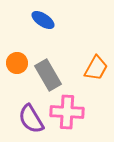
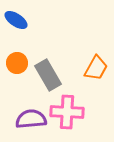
blue ellipse: moved 27 px left
purple semicircle: rotated 116 degrees clockwise
